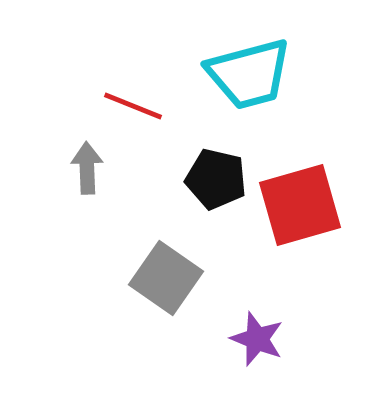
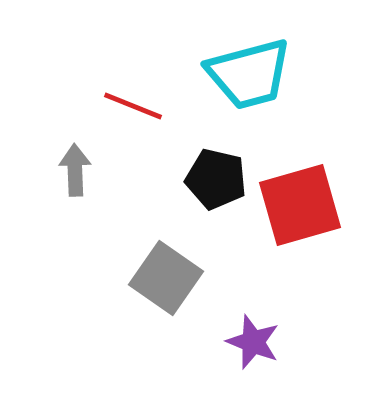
gray arrow: moved 12 px left, 2 px down
purple star: moved 4 px left, 3 px down
